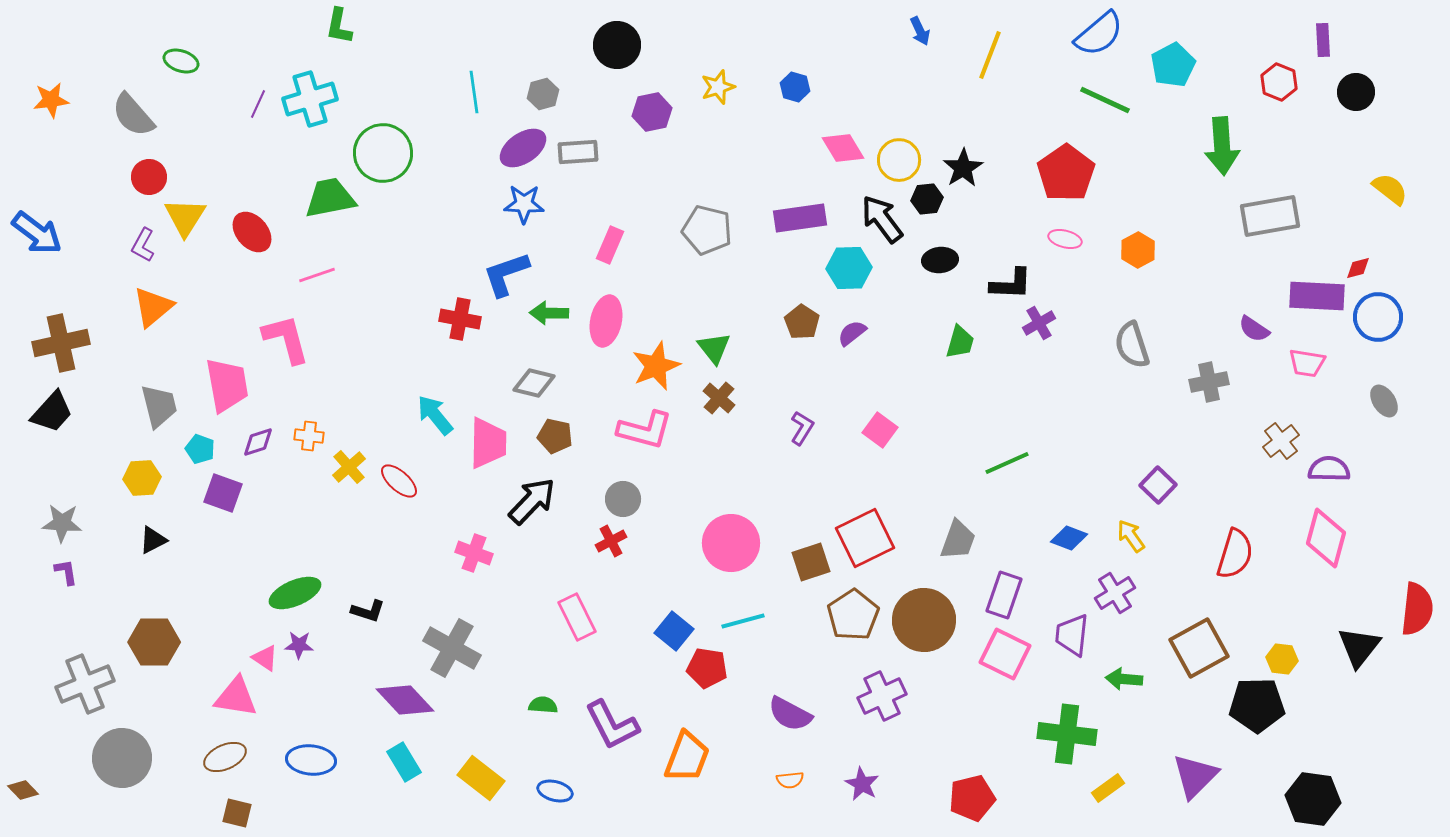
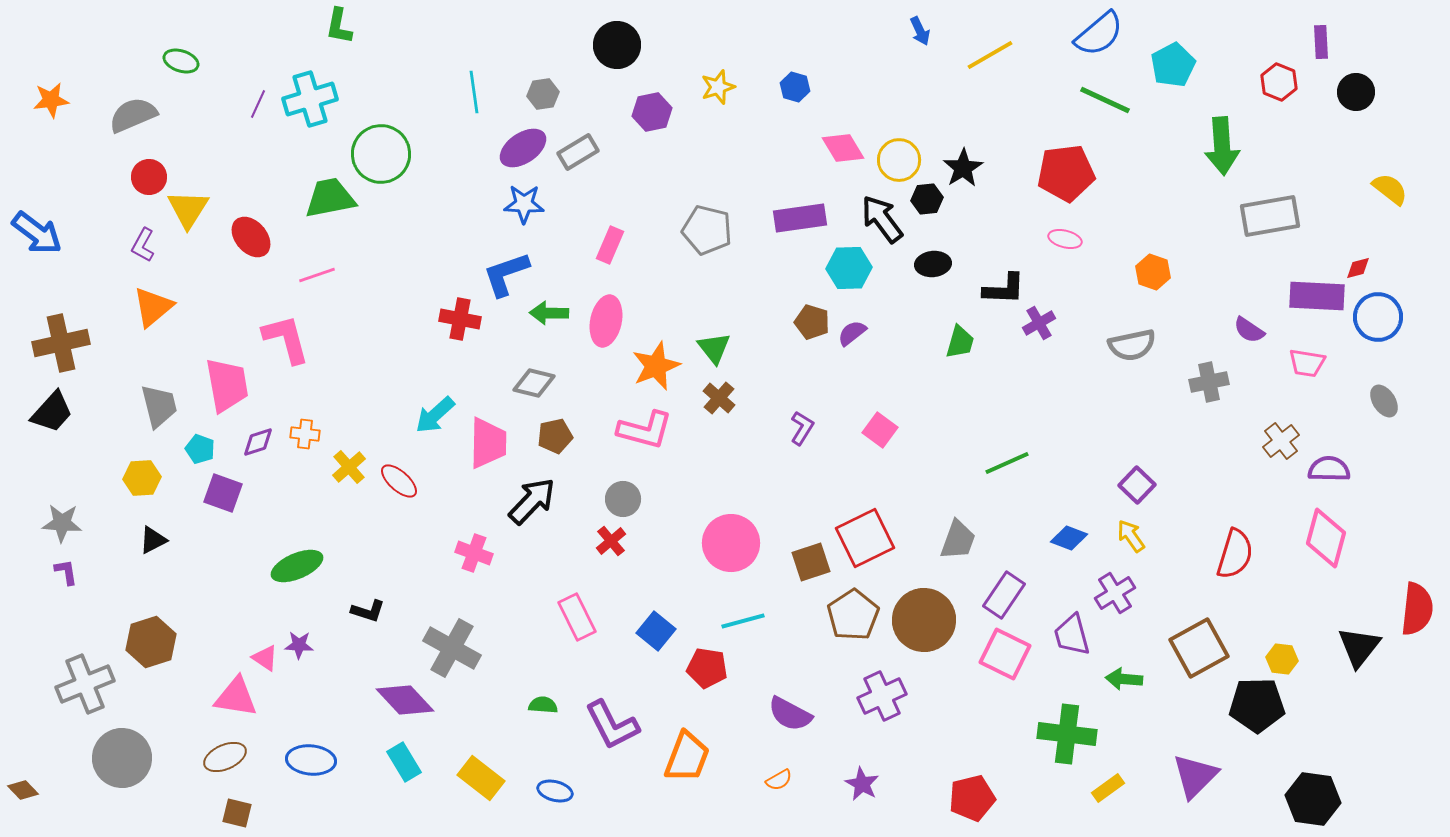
purple rectangle at (1323, 40): moved 2 px left, 2 px down
yellow line at (990, 55): rotated 39 degrees clockwise
gray hexagon at (543, 94): rotated 8 degrees clockwise
gray semicircle at (133, 115): rotated 108 degrees clockwise
gray rectangle at (578, 152): rotated 27 degrees counterclockwise
green circle at (383, 153): moved 2 px left, 1 px down
red pentagon at (1066, 173): rotated 28 degrees clockwise
yellow triangle at (185, 217): moved 3 px right, 8 px up
red ellipse at (252, 232): moved 1 px left, 5 px down
orange hexagon at (1138, 250): moved 15 px right, 22 px down; rotated 12 degrees counterclockwise
black ellipse at (940, 260): moved 7 px left, 4 px down
black L-shape at (1011, 284): moved 7 px left, 5 px down
brown pentagon at (802, 322): moved 10 px right; rotated 16 degrees counterclockwise
purple semicircle at (1254, 329): moved 5 px left, 1 px down
gray semicircle at (1132, 345): rotated 84 degrees counterclockwise
cyan arrow at (435, 415): rotated 93 degrees counterclockwise
orange cross at (309, 436): moved 4 px left, 2 px up
brown pentagon at (555, 436): rotated 24 degrees counterclockwise
purple square at (1158, 485): moved 21 px left
red cross at (611, 541): rotated 12 degrees counterclockwise
green ellipse at (295, 593): moved 2 px right, 27 px up
purple rectangle at (1004, 595): rotated 15 degrees clockwise
blue square at (674, 631): moved 18 px left
purple trapezoid at (1072, 635): rotated 21 degrees counterclockwise
brown hexagon at (154, 642): moved 3 px left; rotated 18 degrees counterclockwise
orange semicircle at (790, 780): moved 11 px left; rotated 24 degrees counterclockwise
